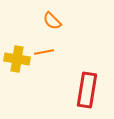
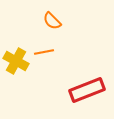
yellow cross: moved 1 px left, 2 px down; rotated 20 degrees clockwise
red rectangle: rotated 60 degrees clockwise
